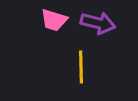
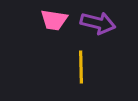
pink trapezoid: rotated 8 degrees counterclockwise
